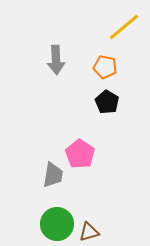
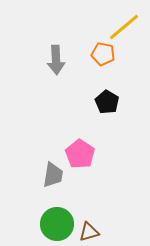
orange pentagon: moved 2 px left, 13 px up
